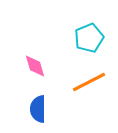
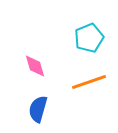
orange line: rotated 8 degrees clockwise
blue semicircle: rotated 16 degrees clockwise
